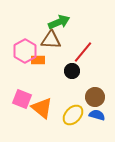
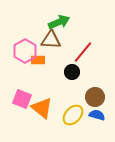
black circle: moved 1 px down
